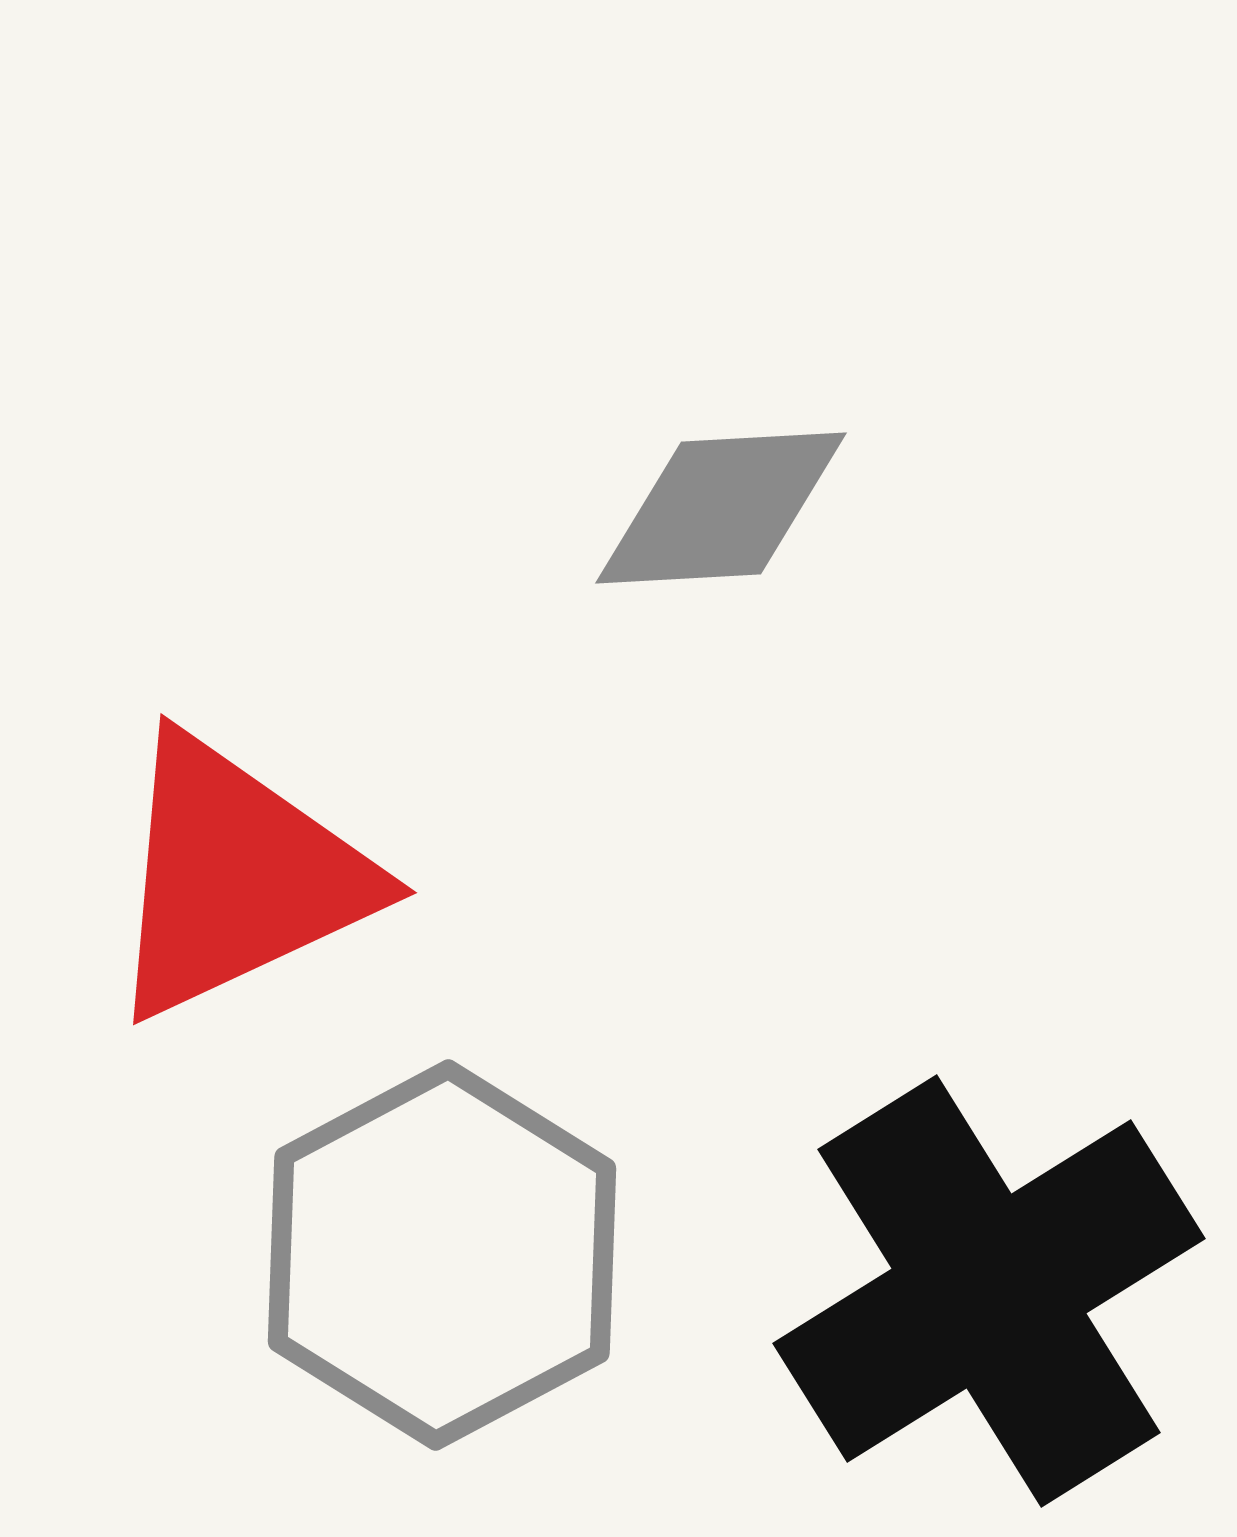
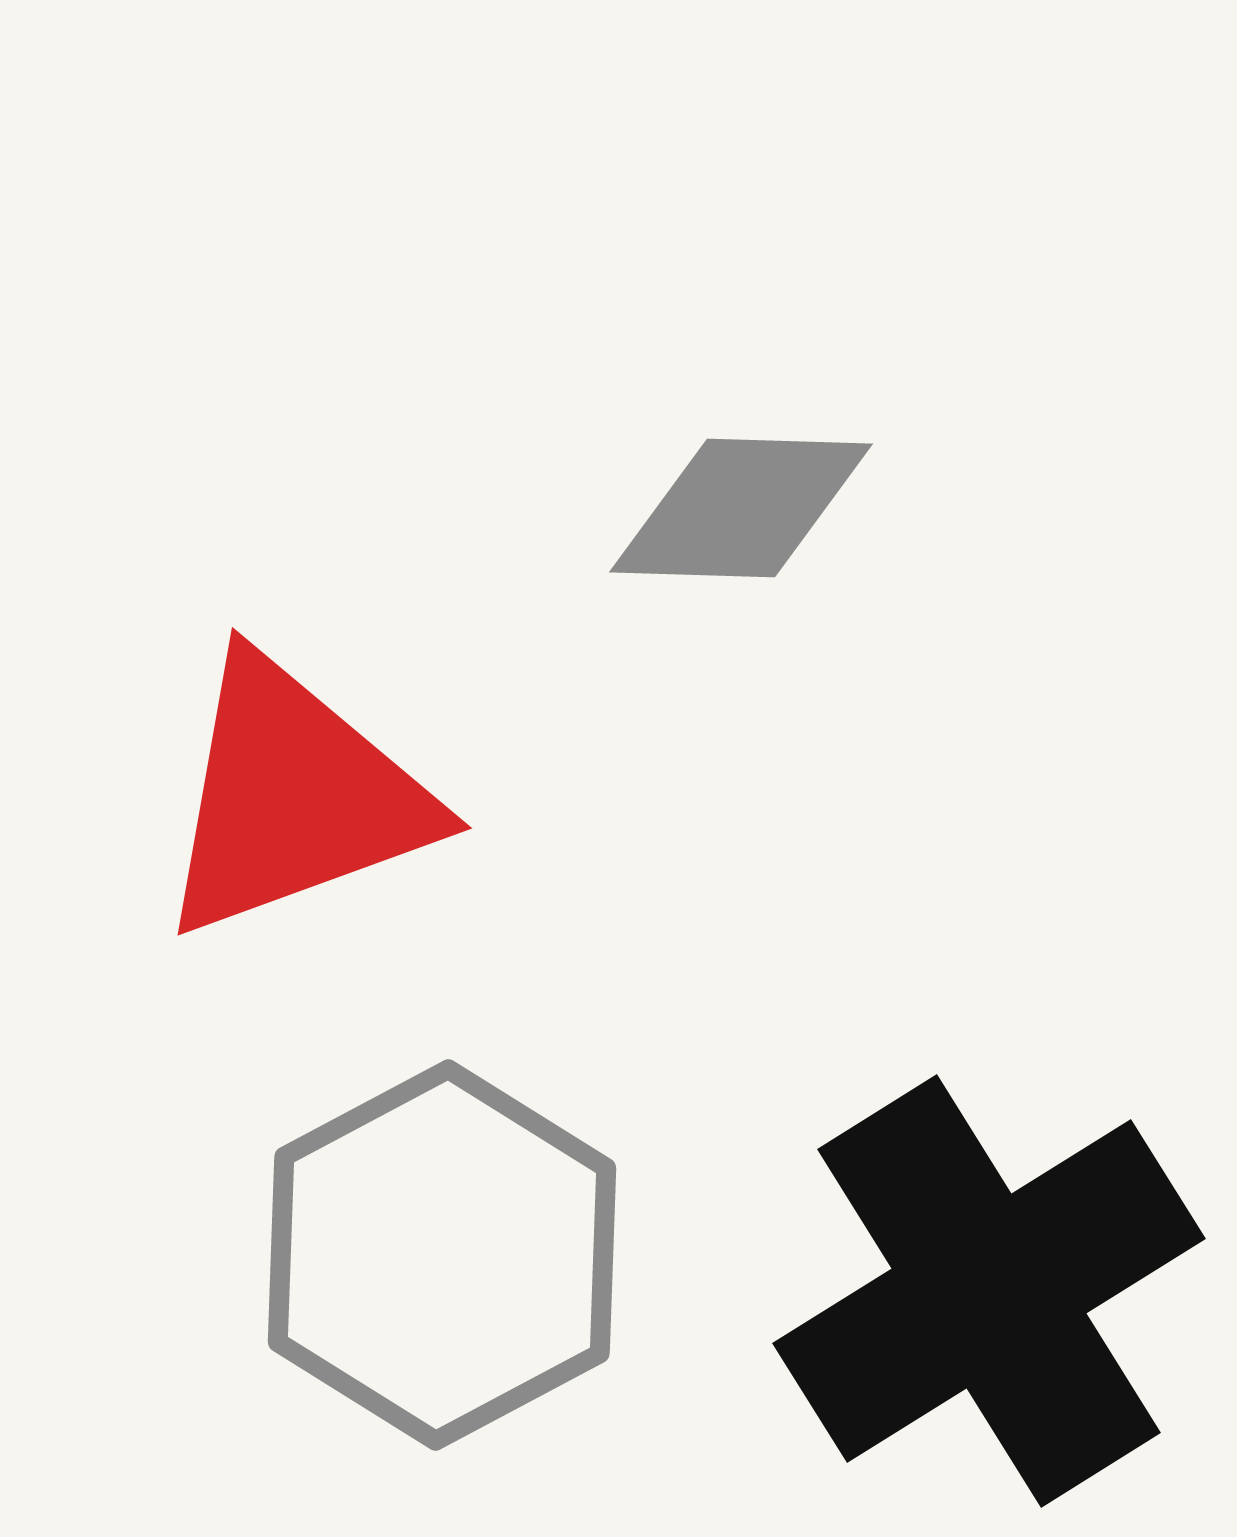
gray diamond: moved 20 px right; rotated 5 degrees clockwise
red triangle: moved 57 px right, 80 px up; rotated 5 degrees clockwise
